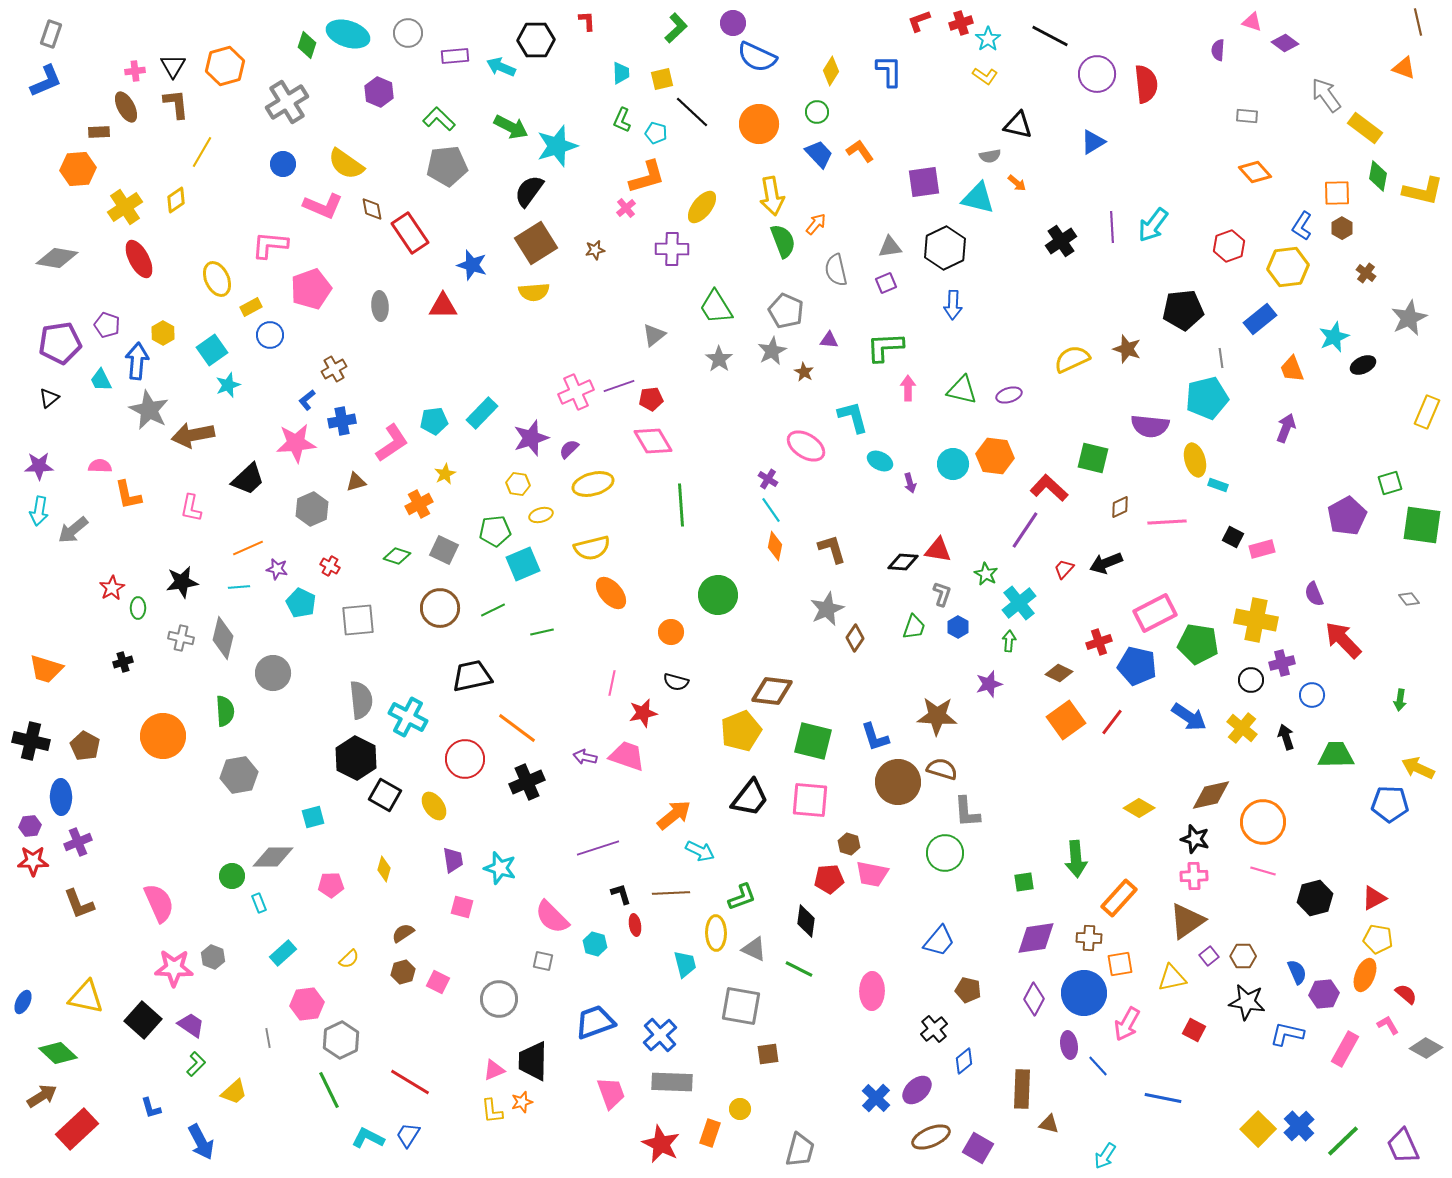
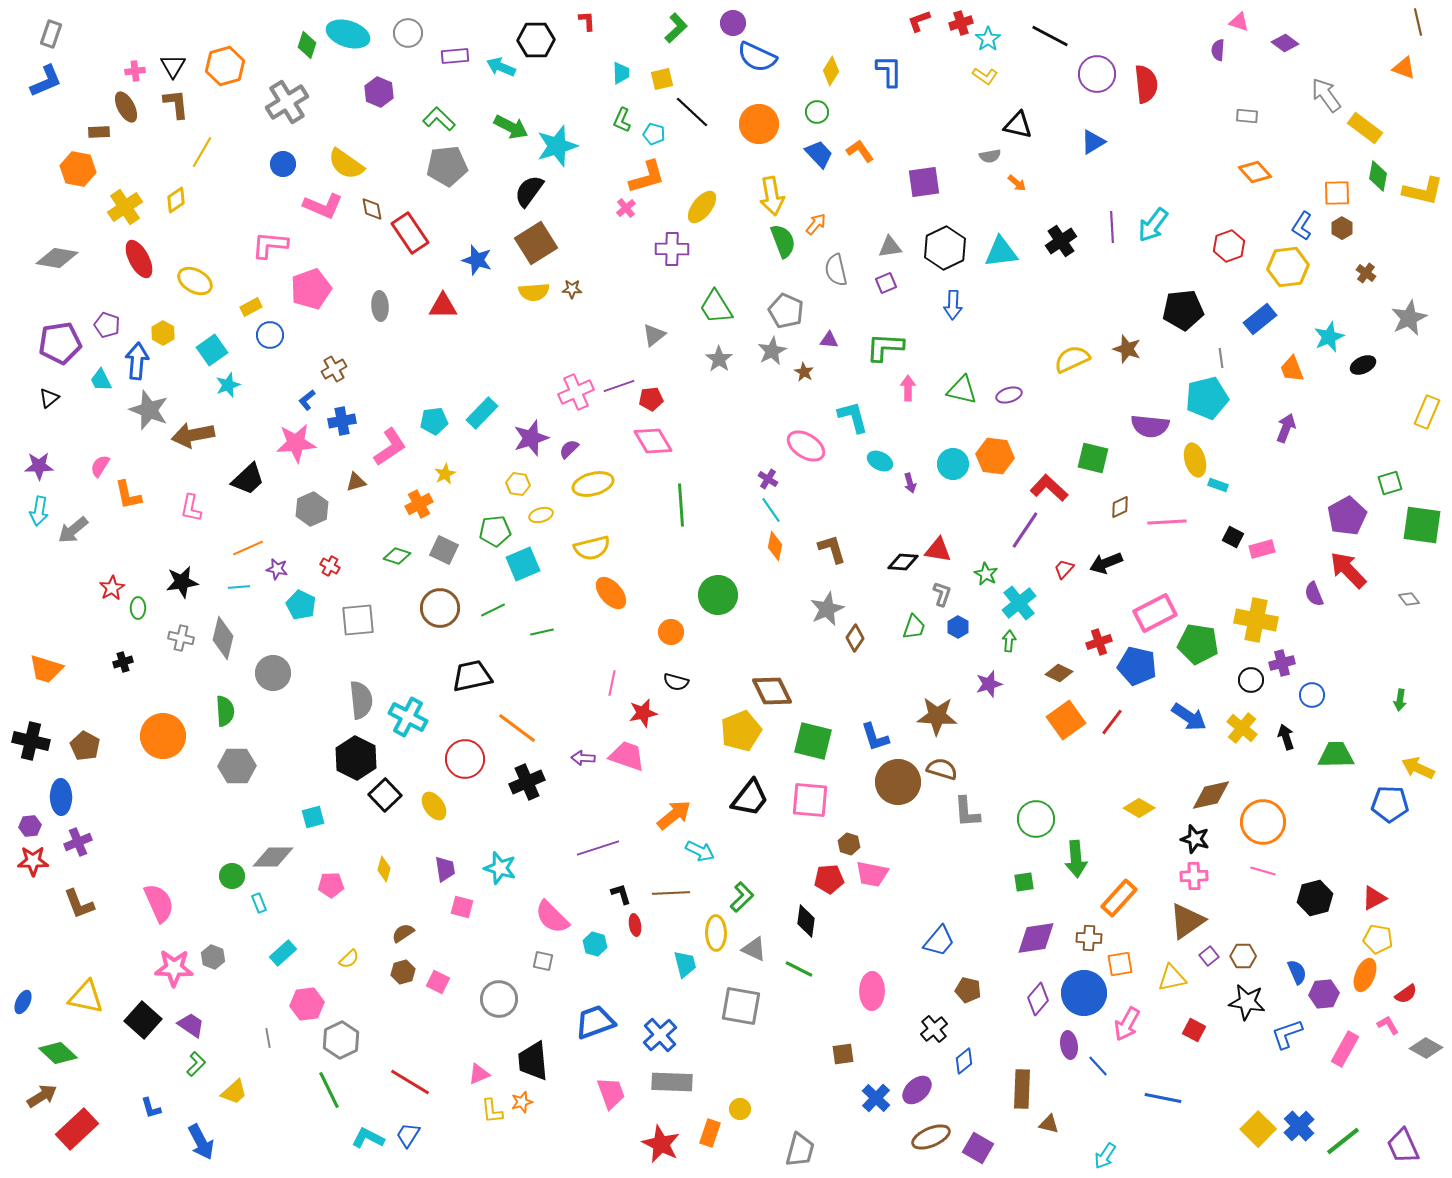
pink triangle at (1252, 22): moved 13 px left
cyan pentagon at (656, 133): moved 2 px left, 1 px down
orange hexagon at (78, 169): rotated 16 degrees clockwise
cyan triangle at (978, 198): moved 23 px right, 54 px down; rotated 21 degrees counterclockwise
brown star at (595, 250): moved 23 px left, 39 px down; rotated 12 degrees clockwise
blue star at (472, 265): moved 5 px right, 5 px up
yellow ellipse at (217, 279): moved 22 px left, 2 px down; rotated 36 degrees counterclockwise
cyan star at (1334, 337): moved 5 px left
green L-shape at (885, 347): rotated 6 degrees clockwise
gray star at (149, 410): rotated 6 degrees counterclockwise
pink L-shape at (392, 443): moved 2 px left, 4 px down
pink semicircle at (100, 466): rotated 60 degrees counterclockwise
cyan pentagon at (301, 603): moved 2 px down
red arrow at (1343, 640): moved 5 px right, 70 px up
brown diamond at (772, 691): rotated 57 degrees clockwise
purple arrow at (585, 757): moved 2 px left, 1 px down; rotated 10 degrees counterclockwise
gray hexagon at (239, 775): moved 2 px left, 9 px up; rotated 9 degrees clockwise
black square at (385, 795): rotated 16 degrees clockwise
green circle at (945, 853): moved 91 px right, 34 px up
purple trapezoid at (453, 860): moved 8 px left, 9 px down
green L-shape at (742, 897): rotated 24 degrees counterclockwise
red semicircle at (1406, 994): rotated 105 degrees clockwise
purple diamond at (1034, 999): moved 4 px right; rotated 12 degrees clockwise
blue L-shape at (1287, 1034): rotated 32 degrees counterclockwise
brown square at (768, 1054): moved 75 px right
black trapezoid at (533, 1061): rotated 6 degrees counterclockwise
pink triangle at (494, 1070): moved 15 px left, 4 px down
green line at (1343, 1141): rotated 6 degrees clockwise
